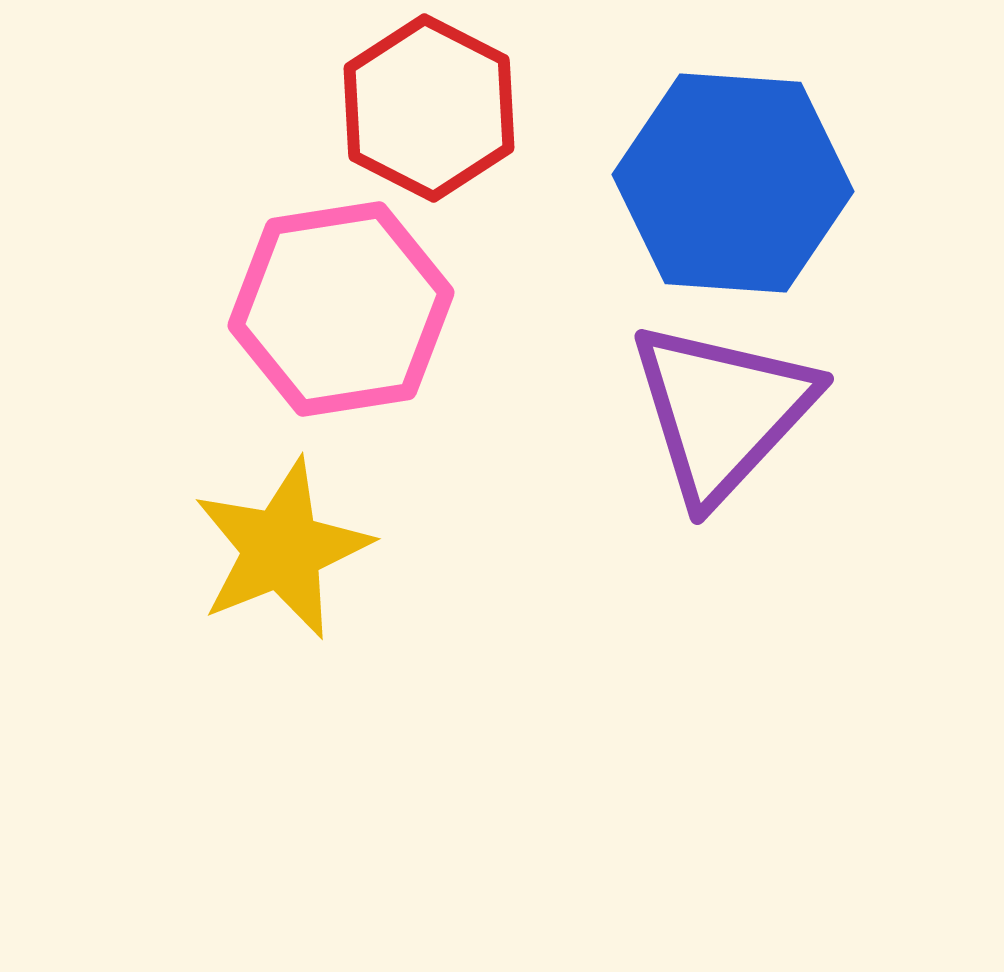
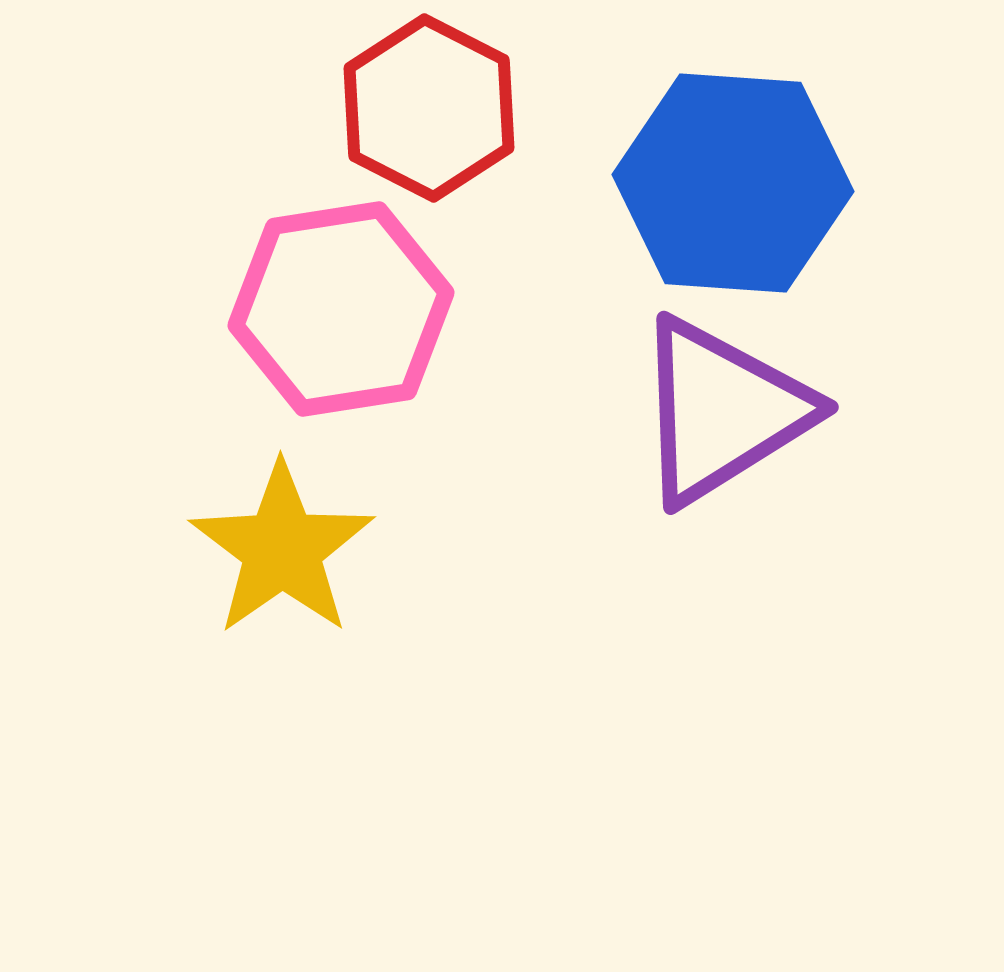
purple triangle: rotated 15 degrees clockwise
yellow star: rotated 13 degrees counterclockwise
